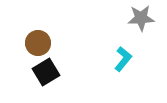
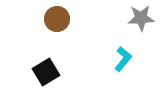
brown circle: moved 19 px right, 24 px up
